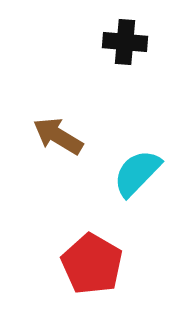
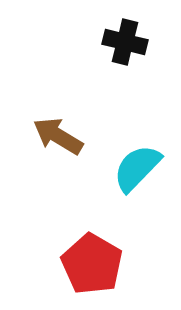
black cross: rotated 9 degrees clockwise
cyan semicircle: moved 5 px up
